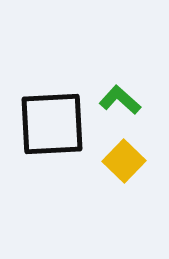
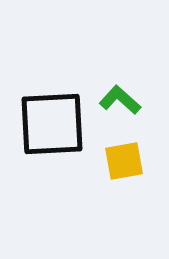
yellow square: rotated 36 degrees clockwise
